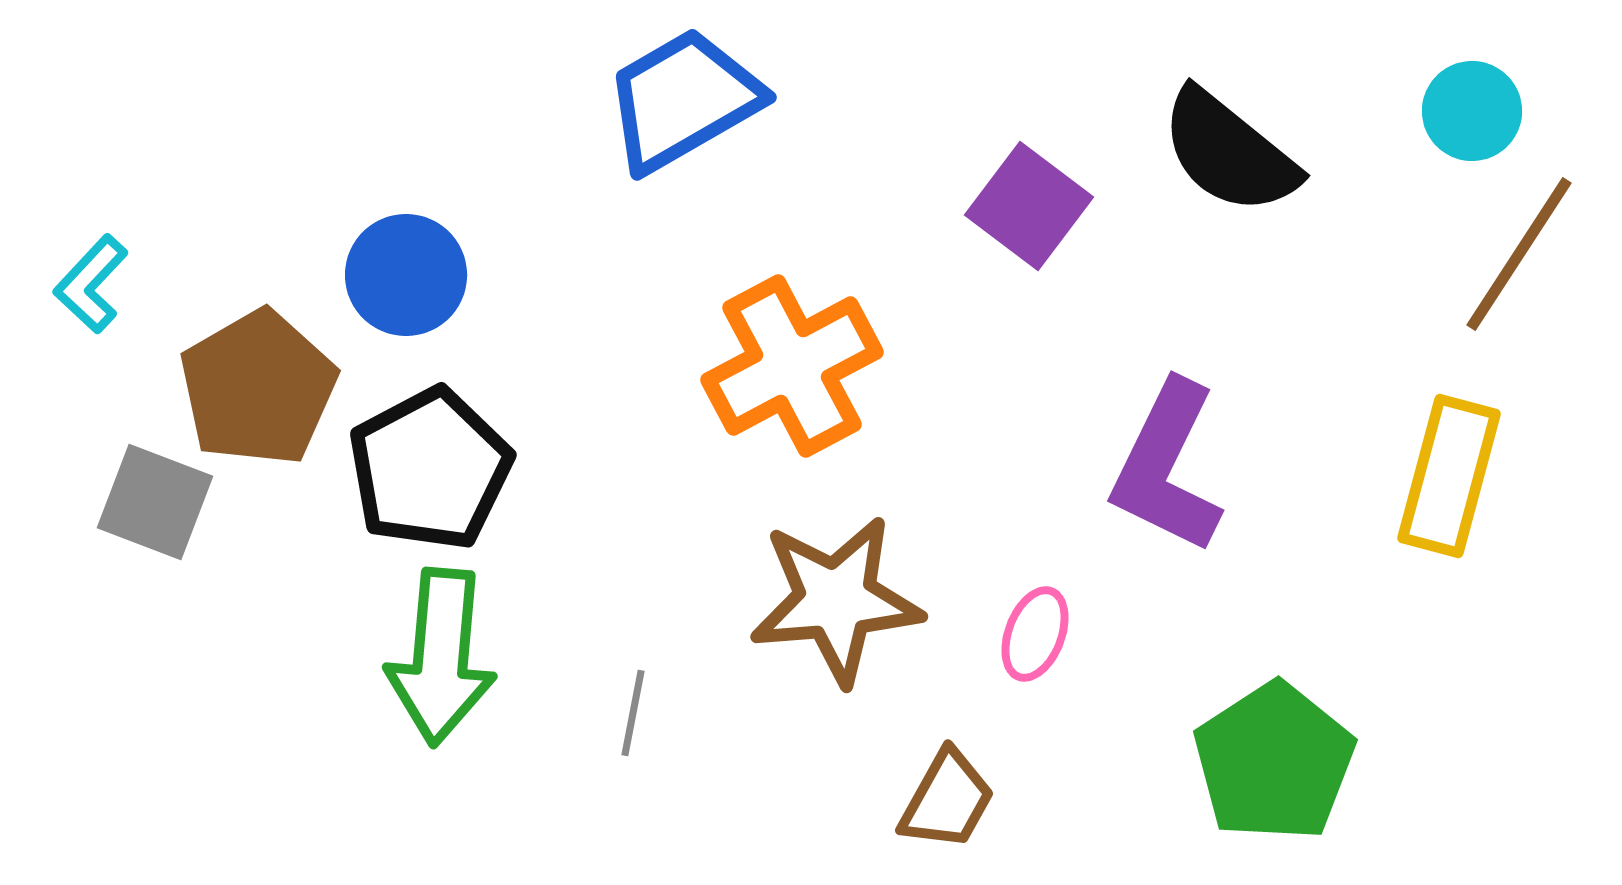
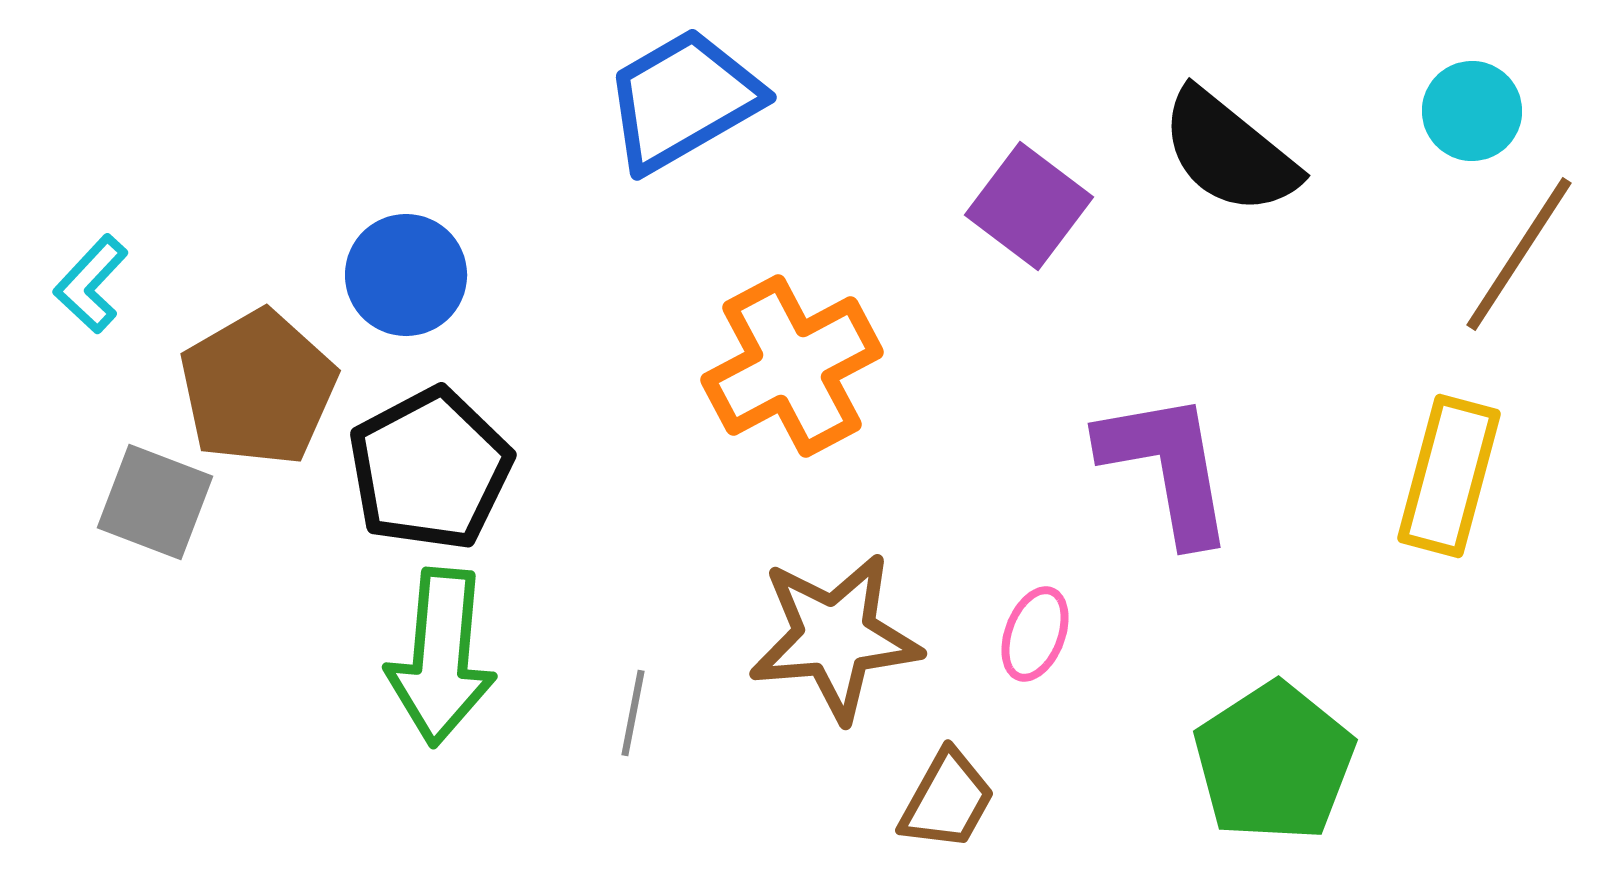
purple L-shape: rotated 144 degrees clockwise
brown star: moved 1 px left, 37 px down
